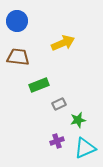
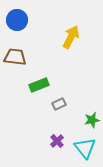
blue circle: moved 1 px up
yellow arrow: moved 8 px right, 6 px up; rotated 40 degrees counterclockwise
brown trapezoid: moved 3 px left
green star: moved 14 px right
purple cross: rotated 24 degrees counterclockwise
cyan triangle: rotated 45 degrees counterclockwise
